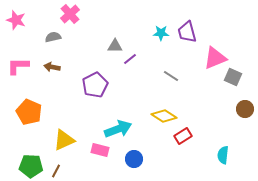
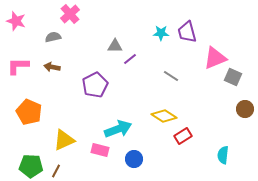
pink star: moved 1 px down
